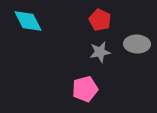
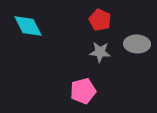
cyan diamond: moved 5 px down
gray star: rotated 15 degrees clockwise
pink pentagon: moved 2 px left, 2 px down
